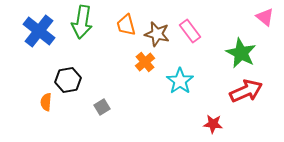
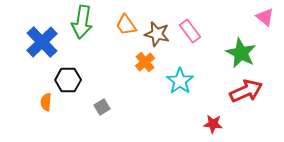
orange trapezoid: rotated 20 degrees counterclockwise
blue cross: moved 3 px right, 11 px down; rotated 8 degrees clockwise
black hexagon: rotated 10 degrees clockwise
